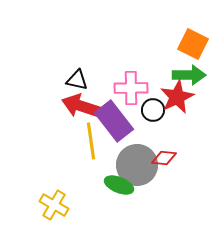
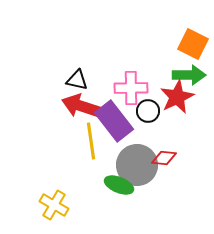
black circle: moved 5 px left, 1 px down
